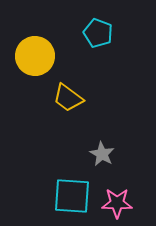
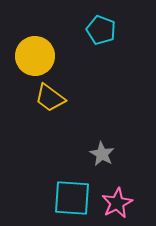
cyan pentagon: moved 3 px right, 3 px up
yellow trapezoid: moved 18 px left
cyan square: moved 2 px down
pink star: rotated 28 degrees counterclockwise
